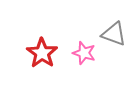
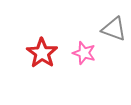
gray triangle: moved 5 px up
